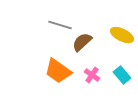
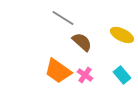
gray line: moved 3 px right, 7 px up; rotated 15 degrees clockwise
brown semicircle: rotated 85 degrees clockwise
pink cross: moved 7 px left
